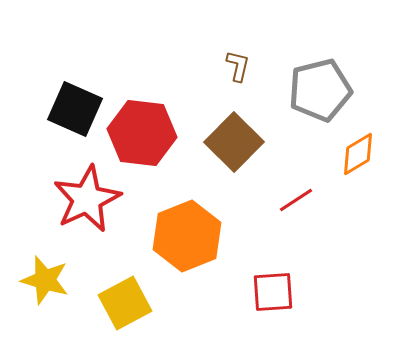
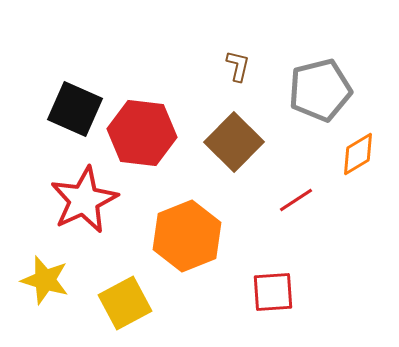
red star: moved 3 px left, 1 px down
